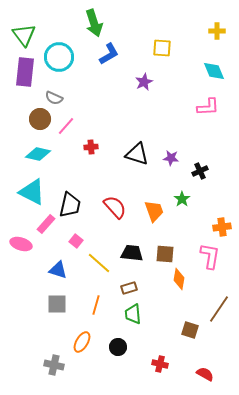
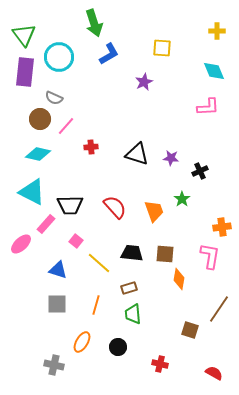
black trapezoid at (70, 205): rotated 76 degrees clockwise
pink ellipse at (21, 244): rotated 60 degrees counterclockwise
red semicircle at (205, 374): moved 9 px right, 1 px up
